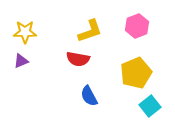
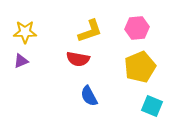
pink hexagon: moved 2 px down; rotated 15 degrees clockwise
yellow pentagon: moved 4 px right, 6 px up
cyan square: moved 2 px right; rotated 30 degrees counterclockwise
